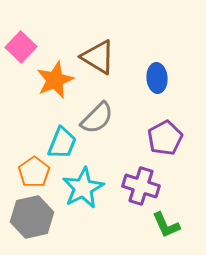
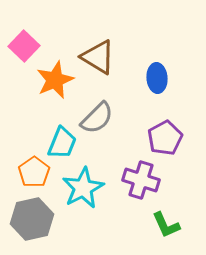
pink square: moved 3 px right, 1 px up
purple cross: moved 6 px up
gray hexagon: moved 2 px down
